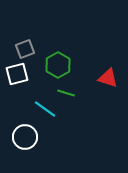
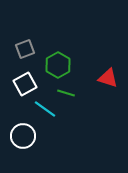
white square: moved 8 px right, 10 px down; rotated 15 degrees counterclockwise
white circle: moved 2 px left, 1 px up
